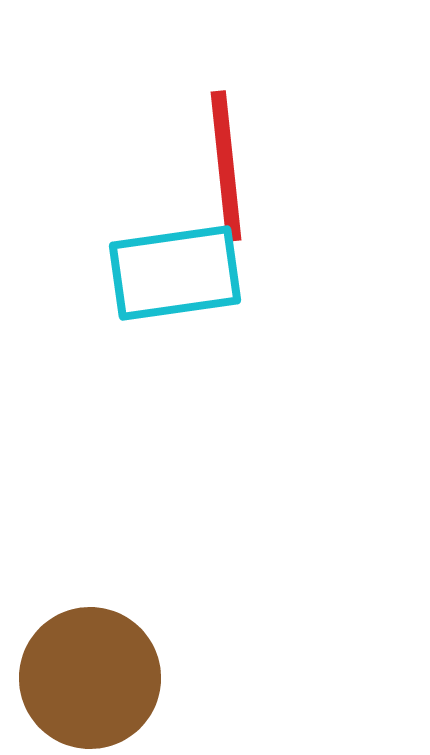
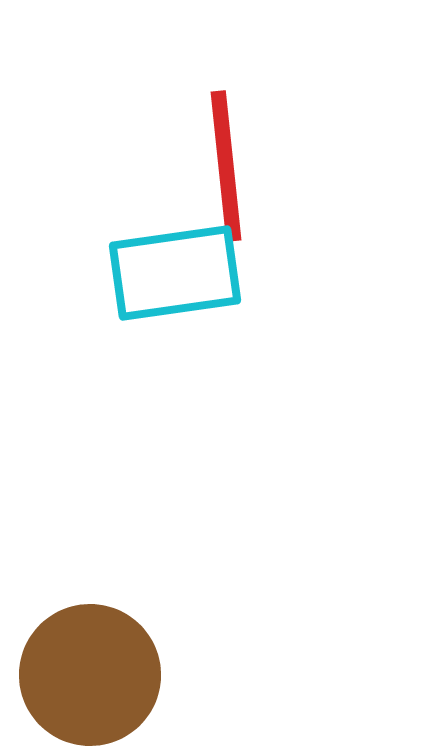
brown circle: moved 3 px up
